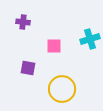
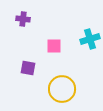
purple cross: moved 3 px up
